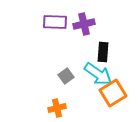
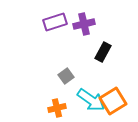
purple rectangle: rotated 20 degrees counterclockwise
black rectangle: rotated 24 degrees clockwise
cyan arrow: moved 7 px left, 26 px down
orange square: moved 8 px down
